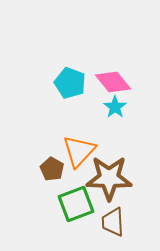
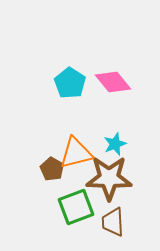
cyan pentagon: rotated 12 degrees clockwise
cyan star: moved 37 px down; rotated 15 degrees clockwise
orange triangle: moved 3 px left, 2 px down; rotated 33 degrees clockwise
green square: moved 3 px down
